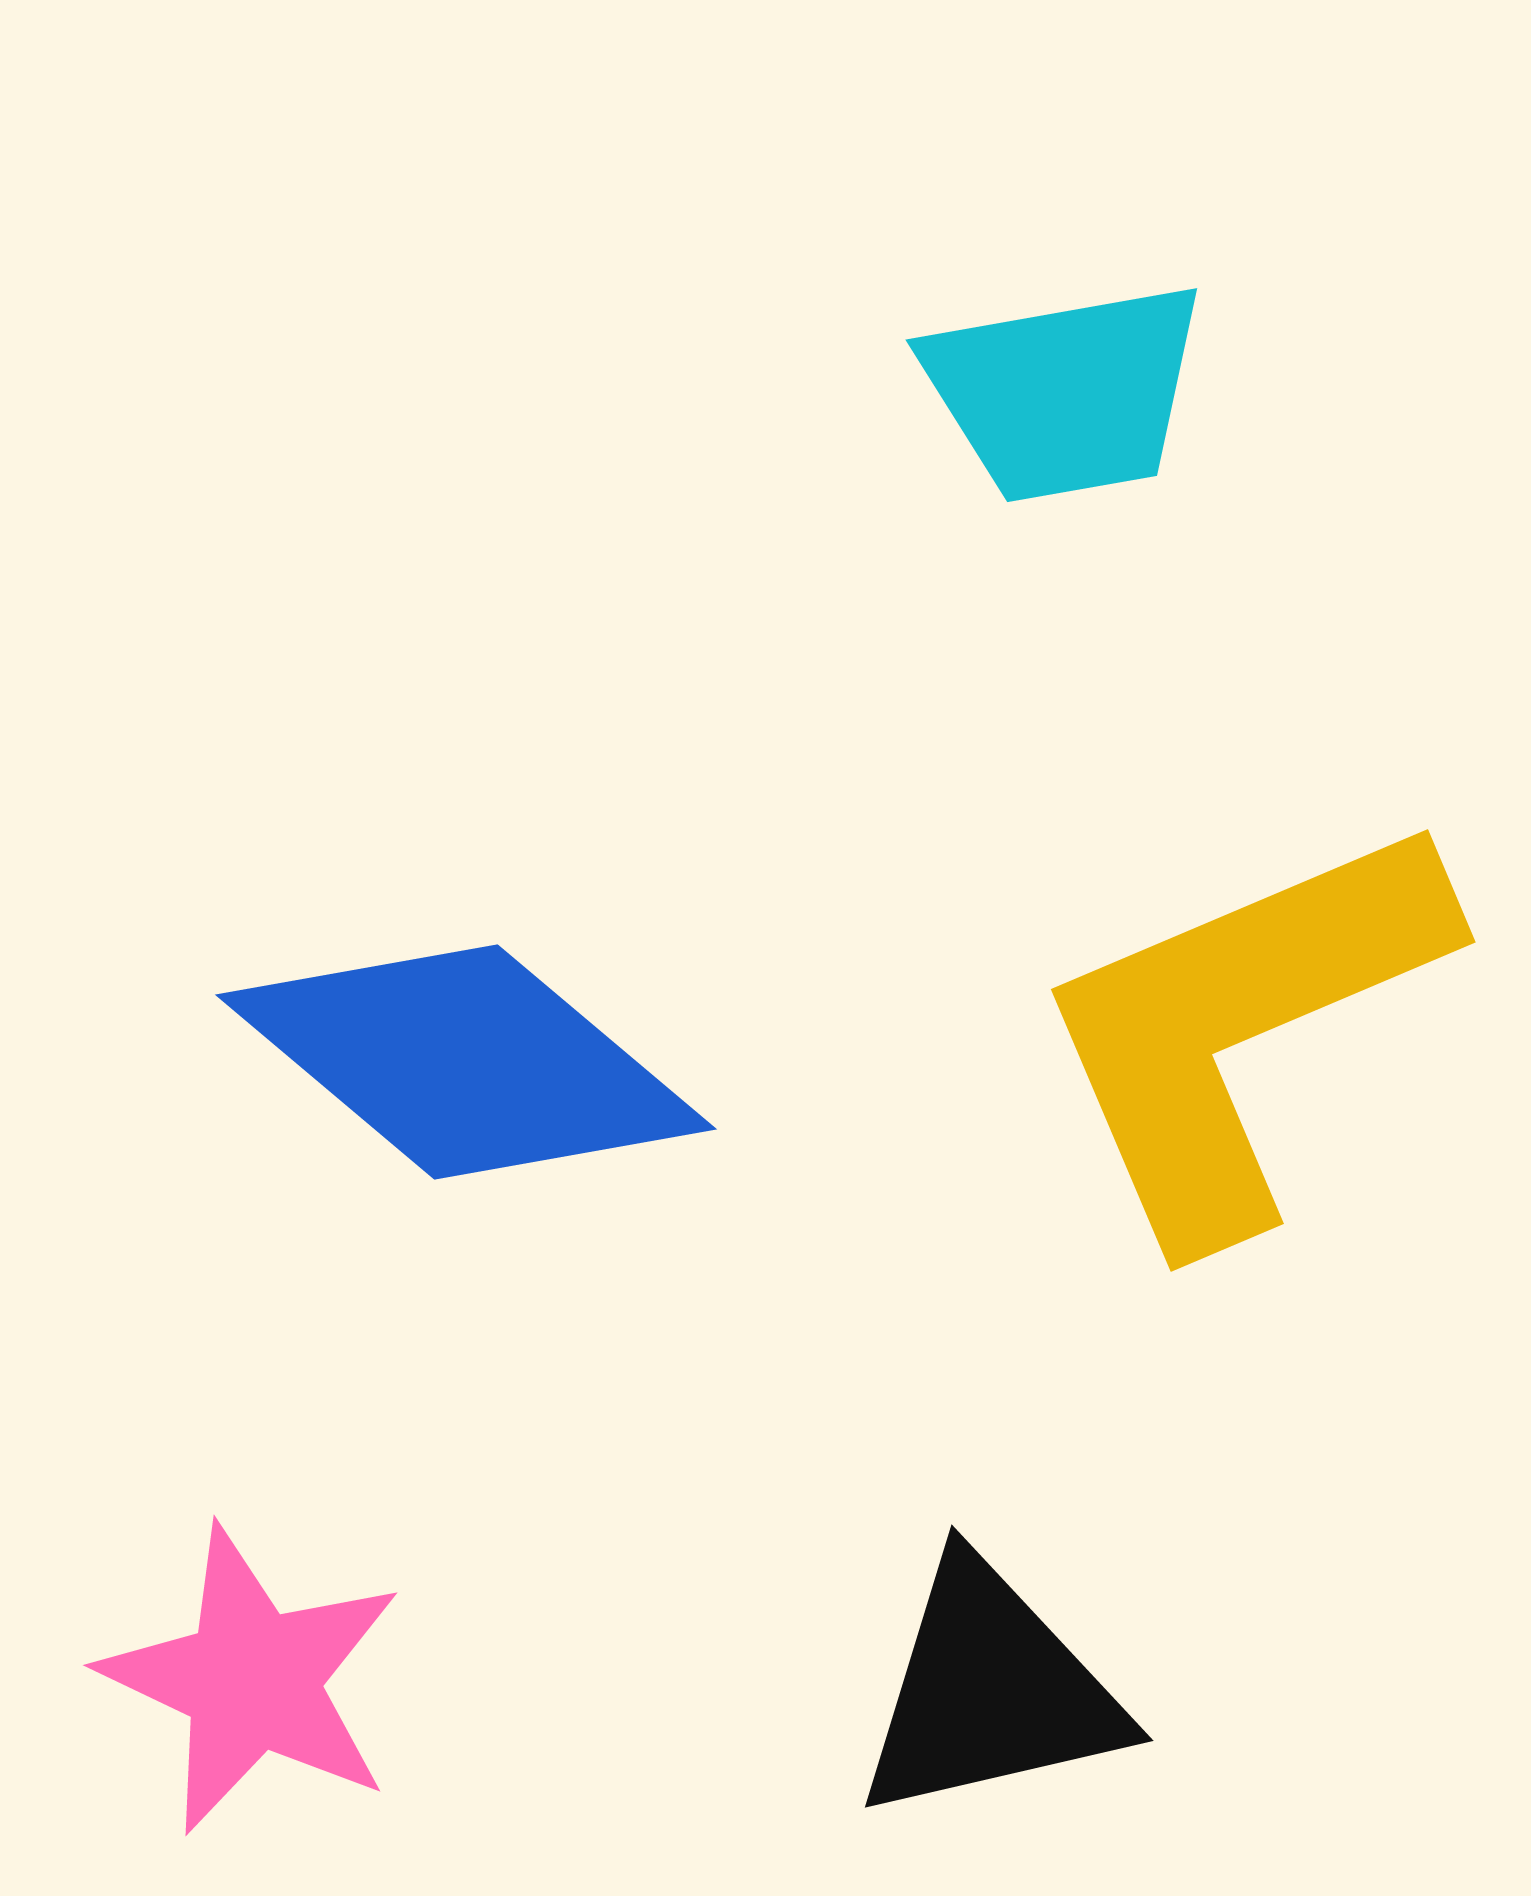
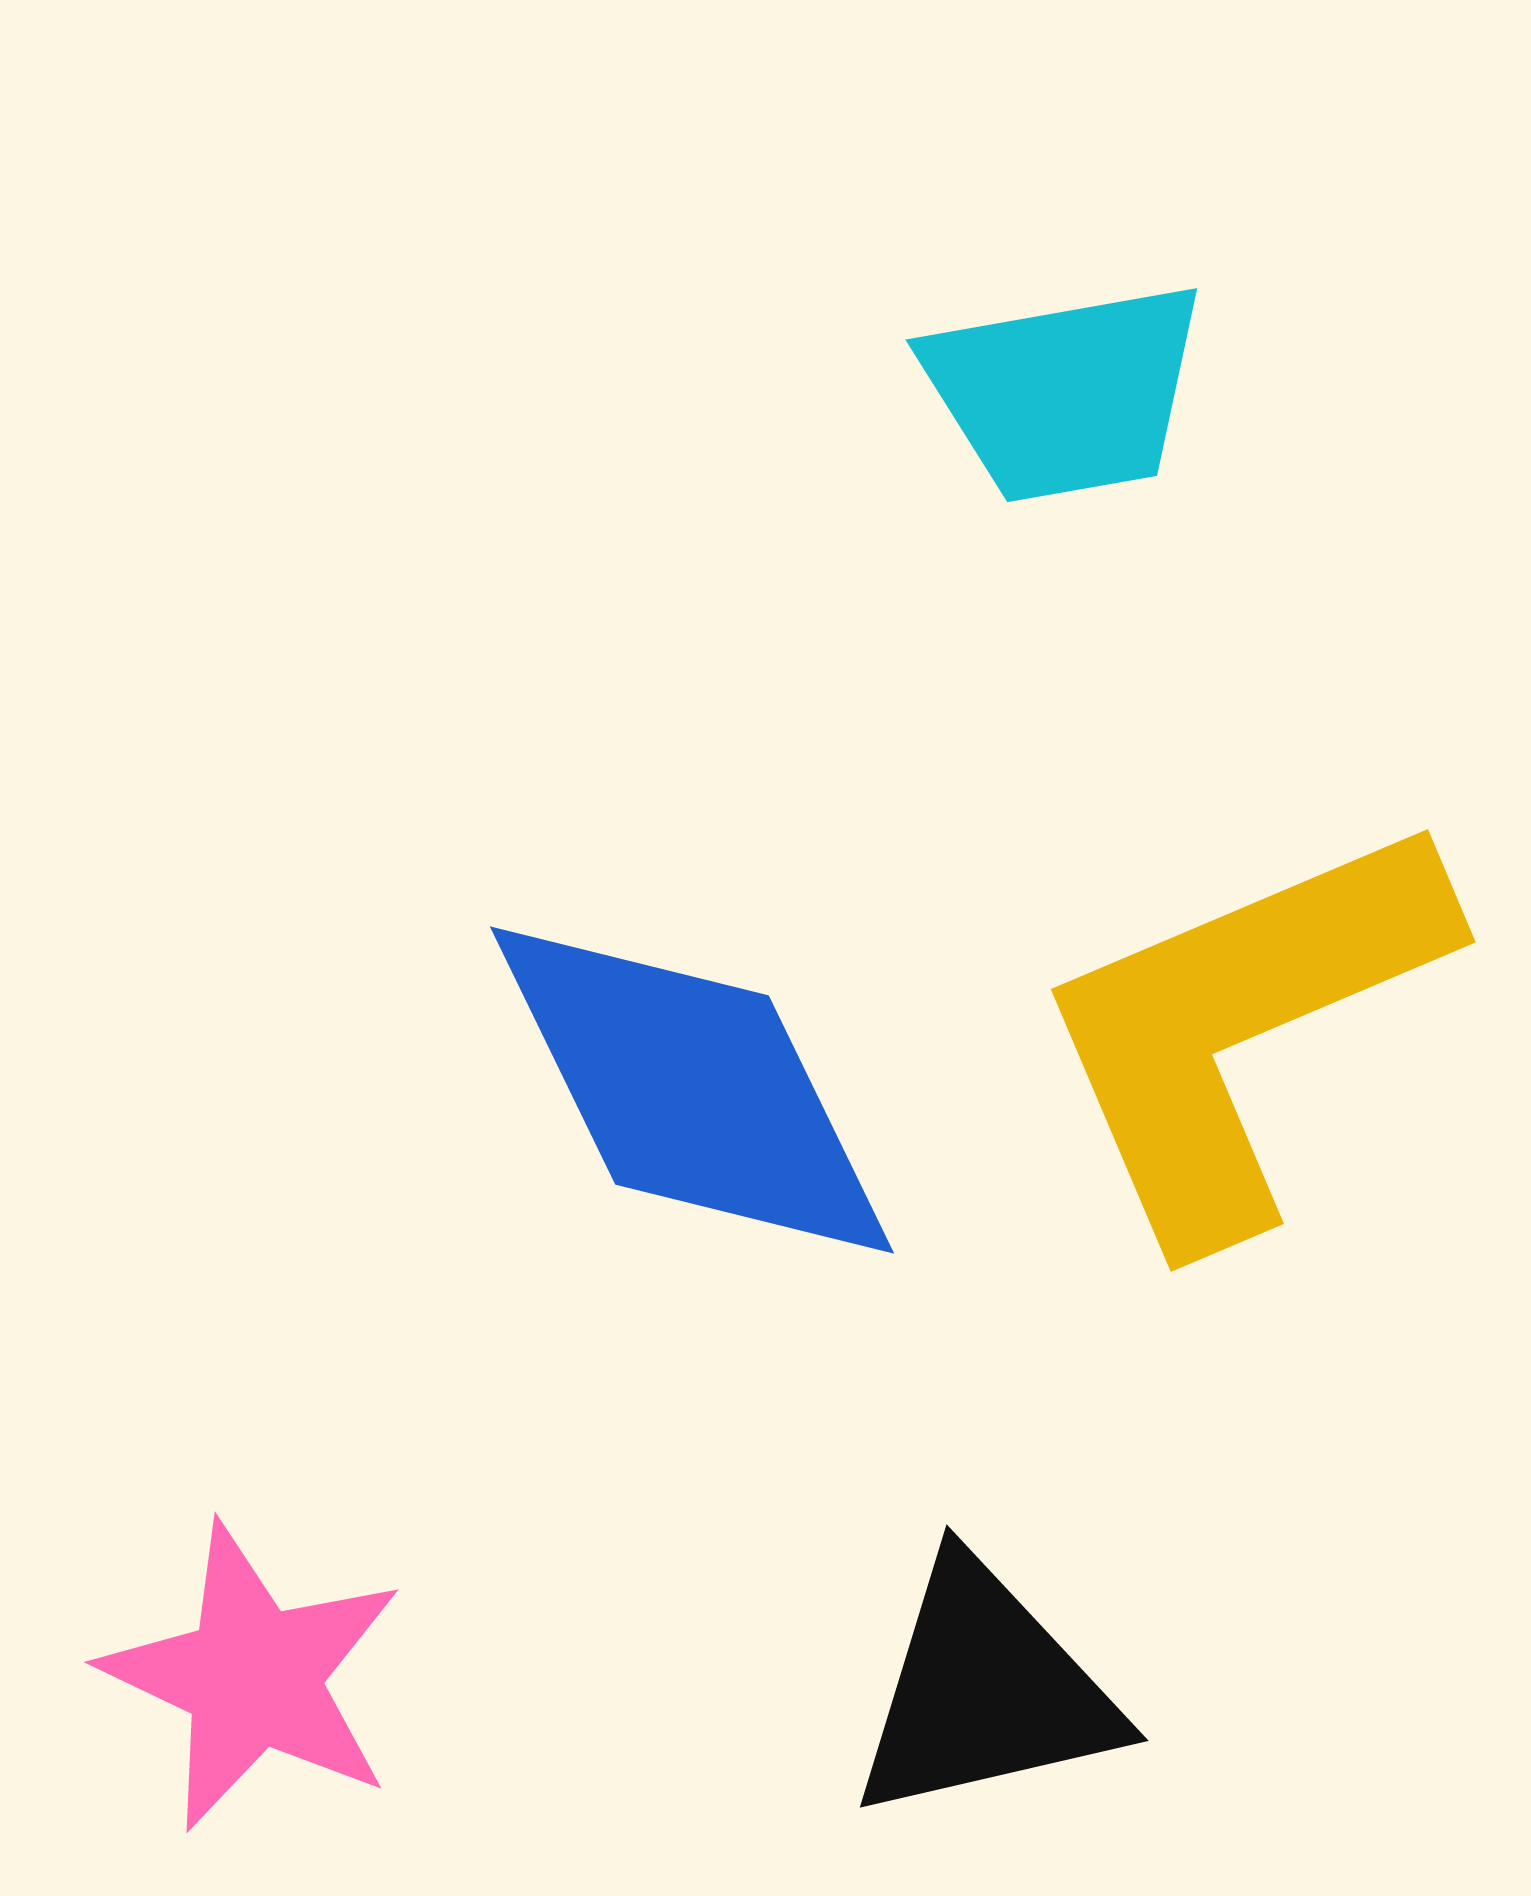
blue diamond: moved 226 px right, 28 px down; rotated 24 degrees clockwise
pink star: moved 1 px right, 3 px up
black triangle: moved 5 px left
